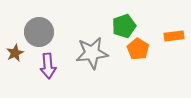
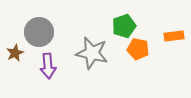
orange pentagon: rotated 20 degrees counterclockwise
gray star: rotated 20 degrees clockwise
